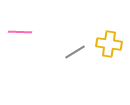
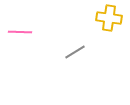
yellow cross: moved 26 px up
